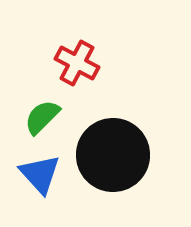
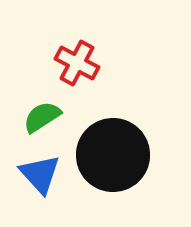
green semicircle: rotated 12 degrees clockwise
